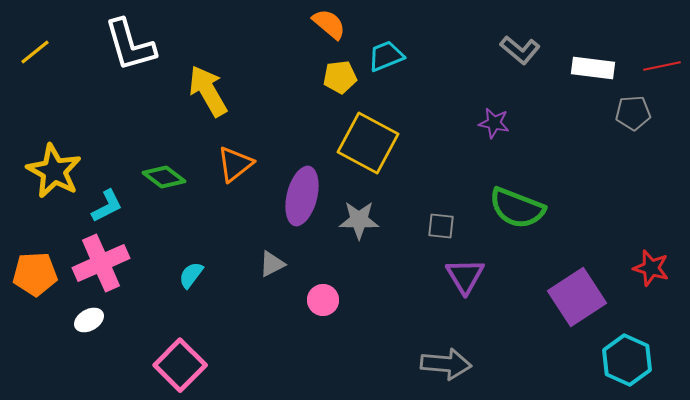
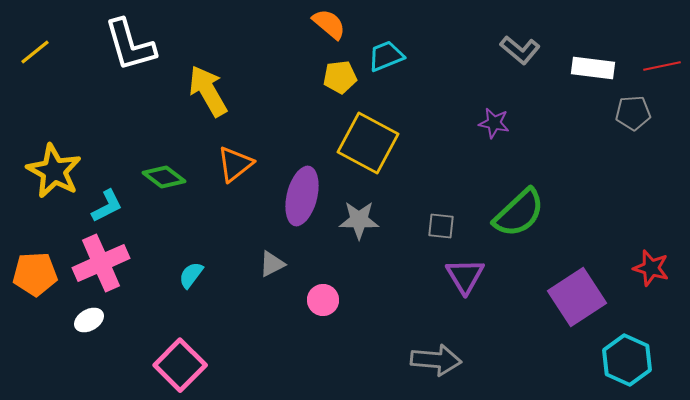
green semicircle: moved 2 px right, 5 px down; rotated 64 degrees counterclockwise
gray arrow: moved 10 px left, 4 px up
